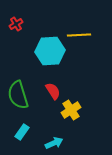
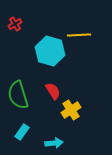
red cross: moved 1 px left
cyan hexagon: rotated 20 degrees clockwise
cyan arrow: rotated 18 degrees clockwise
